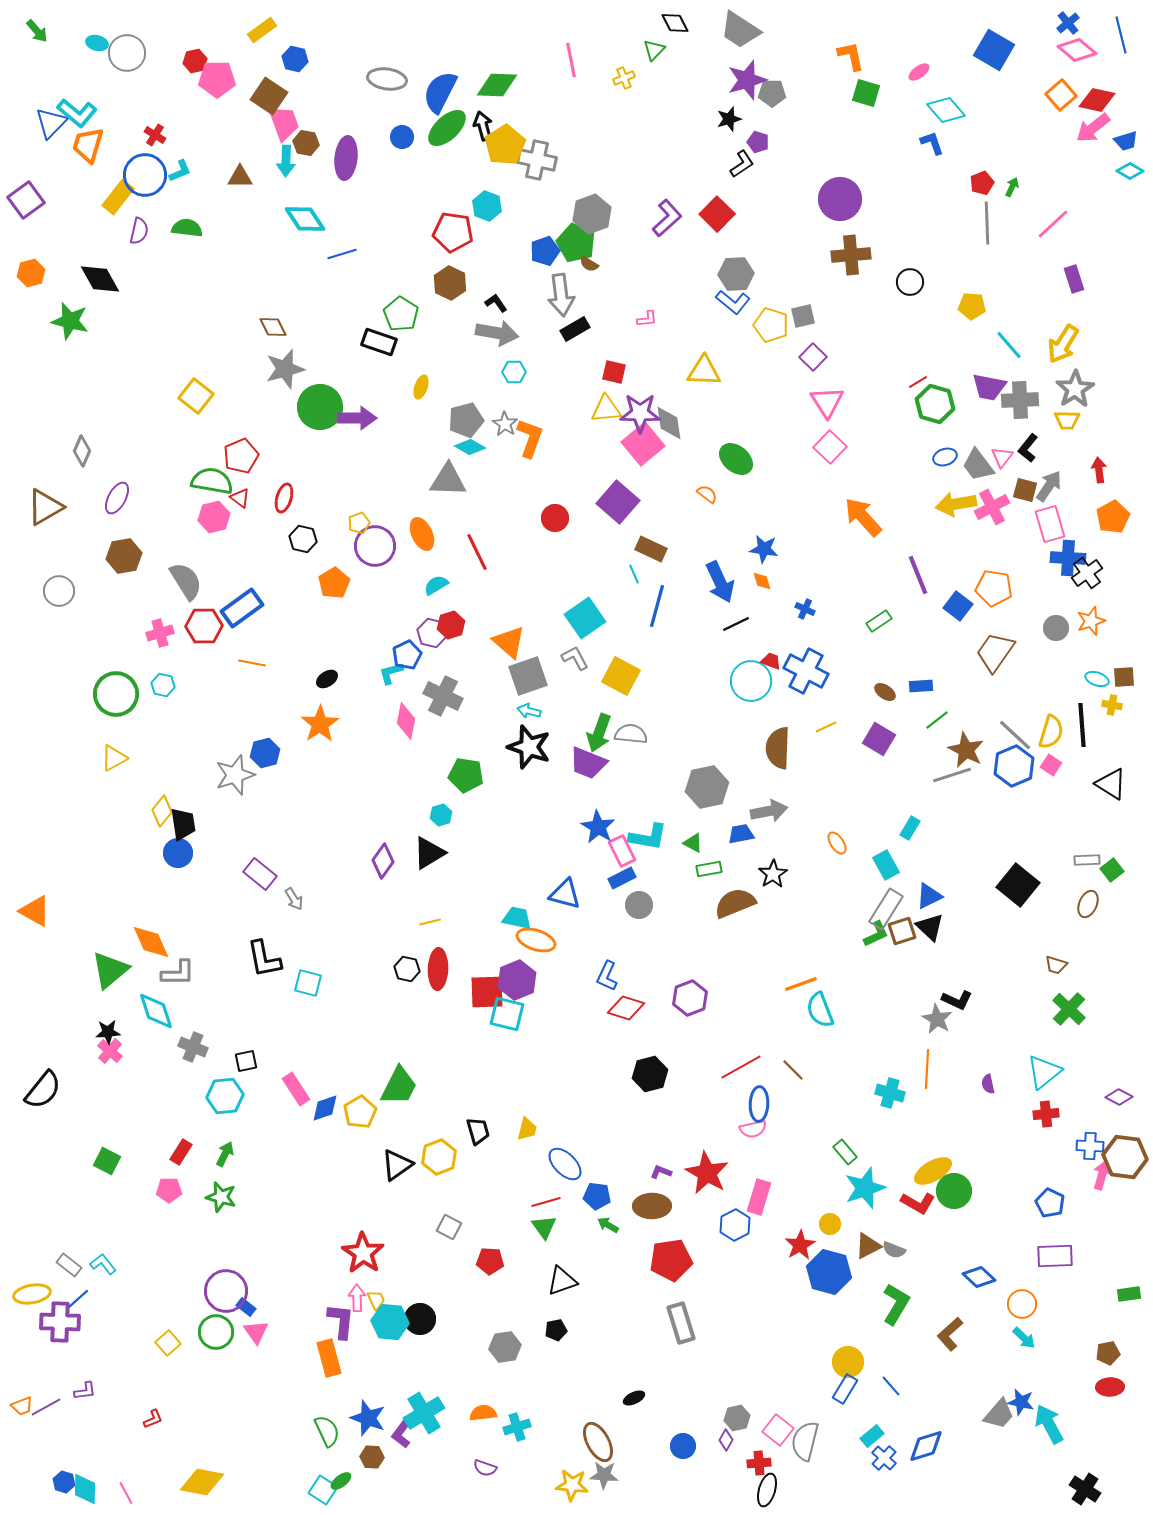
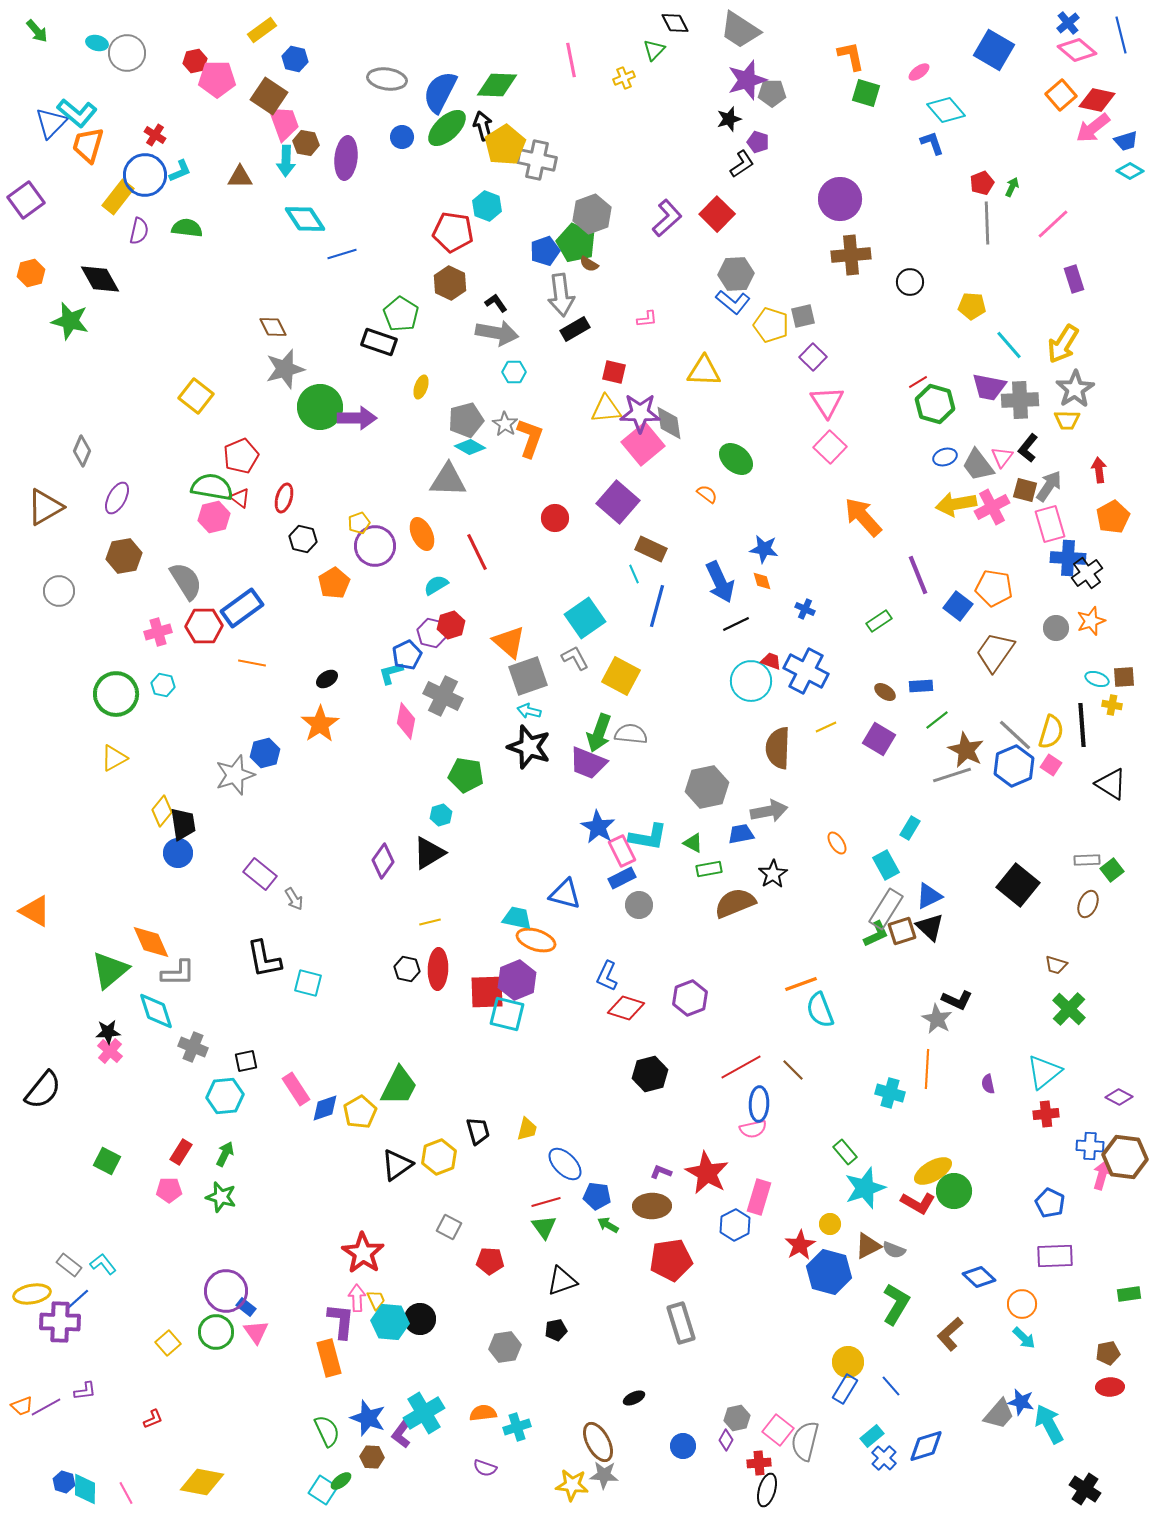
green semicircle at (212, 481): moved 6 px down
pink cross at (160, 633): moved 2 px left, 1 px up
